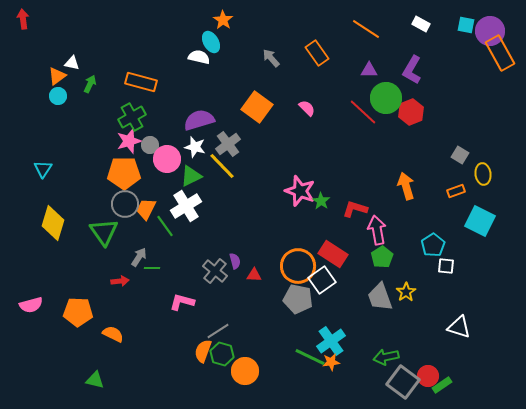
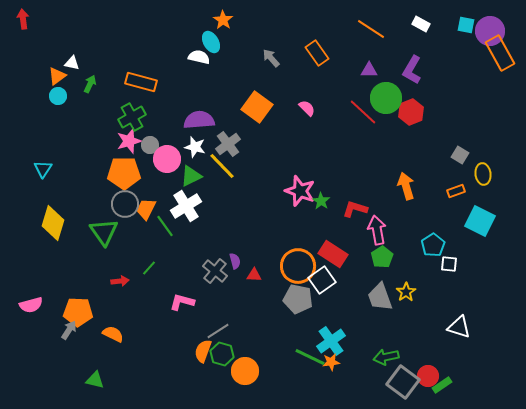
orange line at (366, 29): moved 5 px right
purple semicircle at (199, 120): rotated 12 degrees clockwise
gray arrow at (139, 257): moved 70 px left, 73 px down
white square at (446, 266): moved 3 px right, 2 px up
green line at (152, 268): moved 3 px left; rotated 49 degrees counterclockwise
